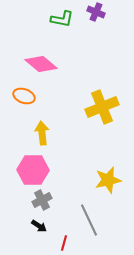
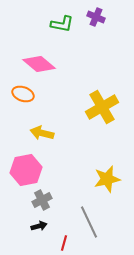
purple cross: moved 5 px down
green L-shape: moved 5 px down
pink diamond: moved 2 px left
orange ellipse: moved 1 px left, 2 px up
yellow cross: rotated 8 degrees counterclockwise
yellow arrow: rotated 70 degrees counterclockwise
pink hexagon: moved 7 px left; rotated 12 degrees counterclockwise
yellow star: moved 1 px left, 1 px up
gray line: moved 2 px down
black arrow: rotated 49 degrees counterclockwise
